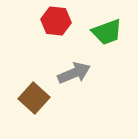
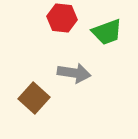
red hexagon: moved 6 px right, 3 px up
gray arrow: rotated 32 degrees clockwise
